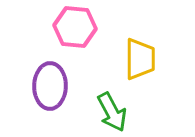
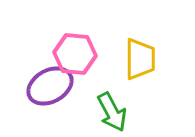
pink hexagon: moved 27 px down
purple ellipse: rotated 60 degrees clockwise
